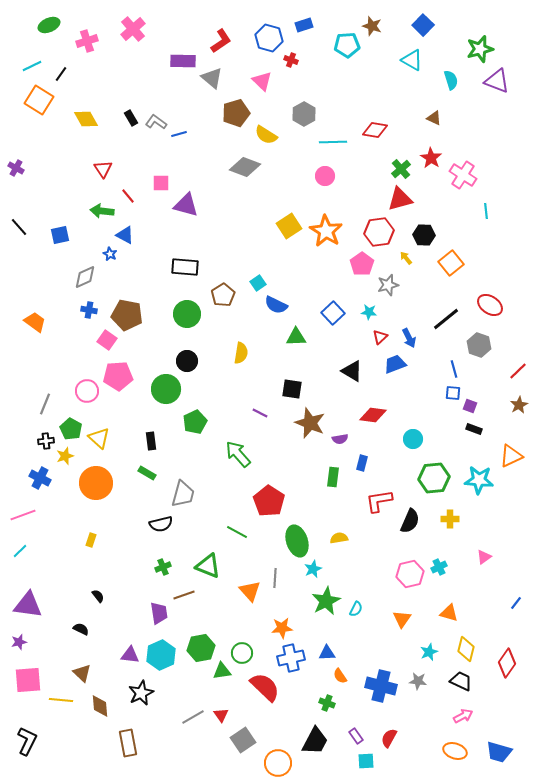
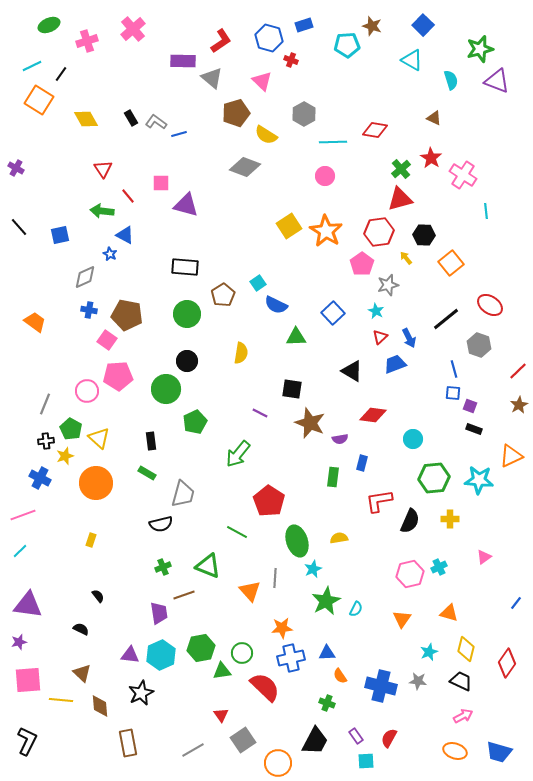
cyan star at (369, 312): moved 7 px right, 1 px up; rotated 21 degrees clockwise
green arrow at (238, 454): rotated 100 degrees counterclockwise
gray line at (193, 717): moved 33 px down
